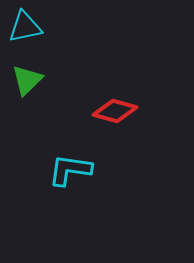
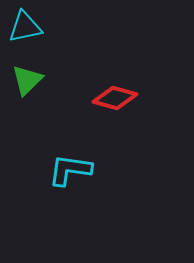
red diamond: moved 13 px up
